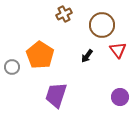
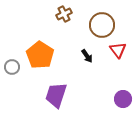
black arrow: rotated 72 degrees counterclockwise
purple circle: moved 3 px right, 2 px down
